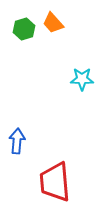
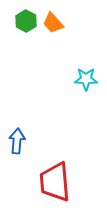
green hexagon: moved 2 px right, 8 px up; rotated 15 degrees counterclockwise
cyan star: moved 4 px right
